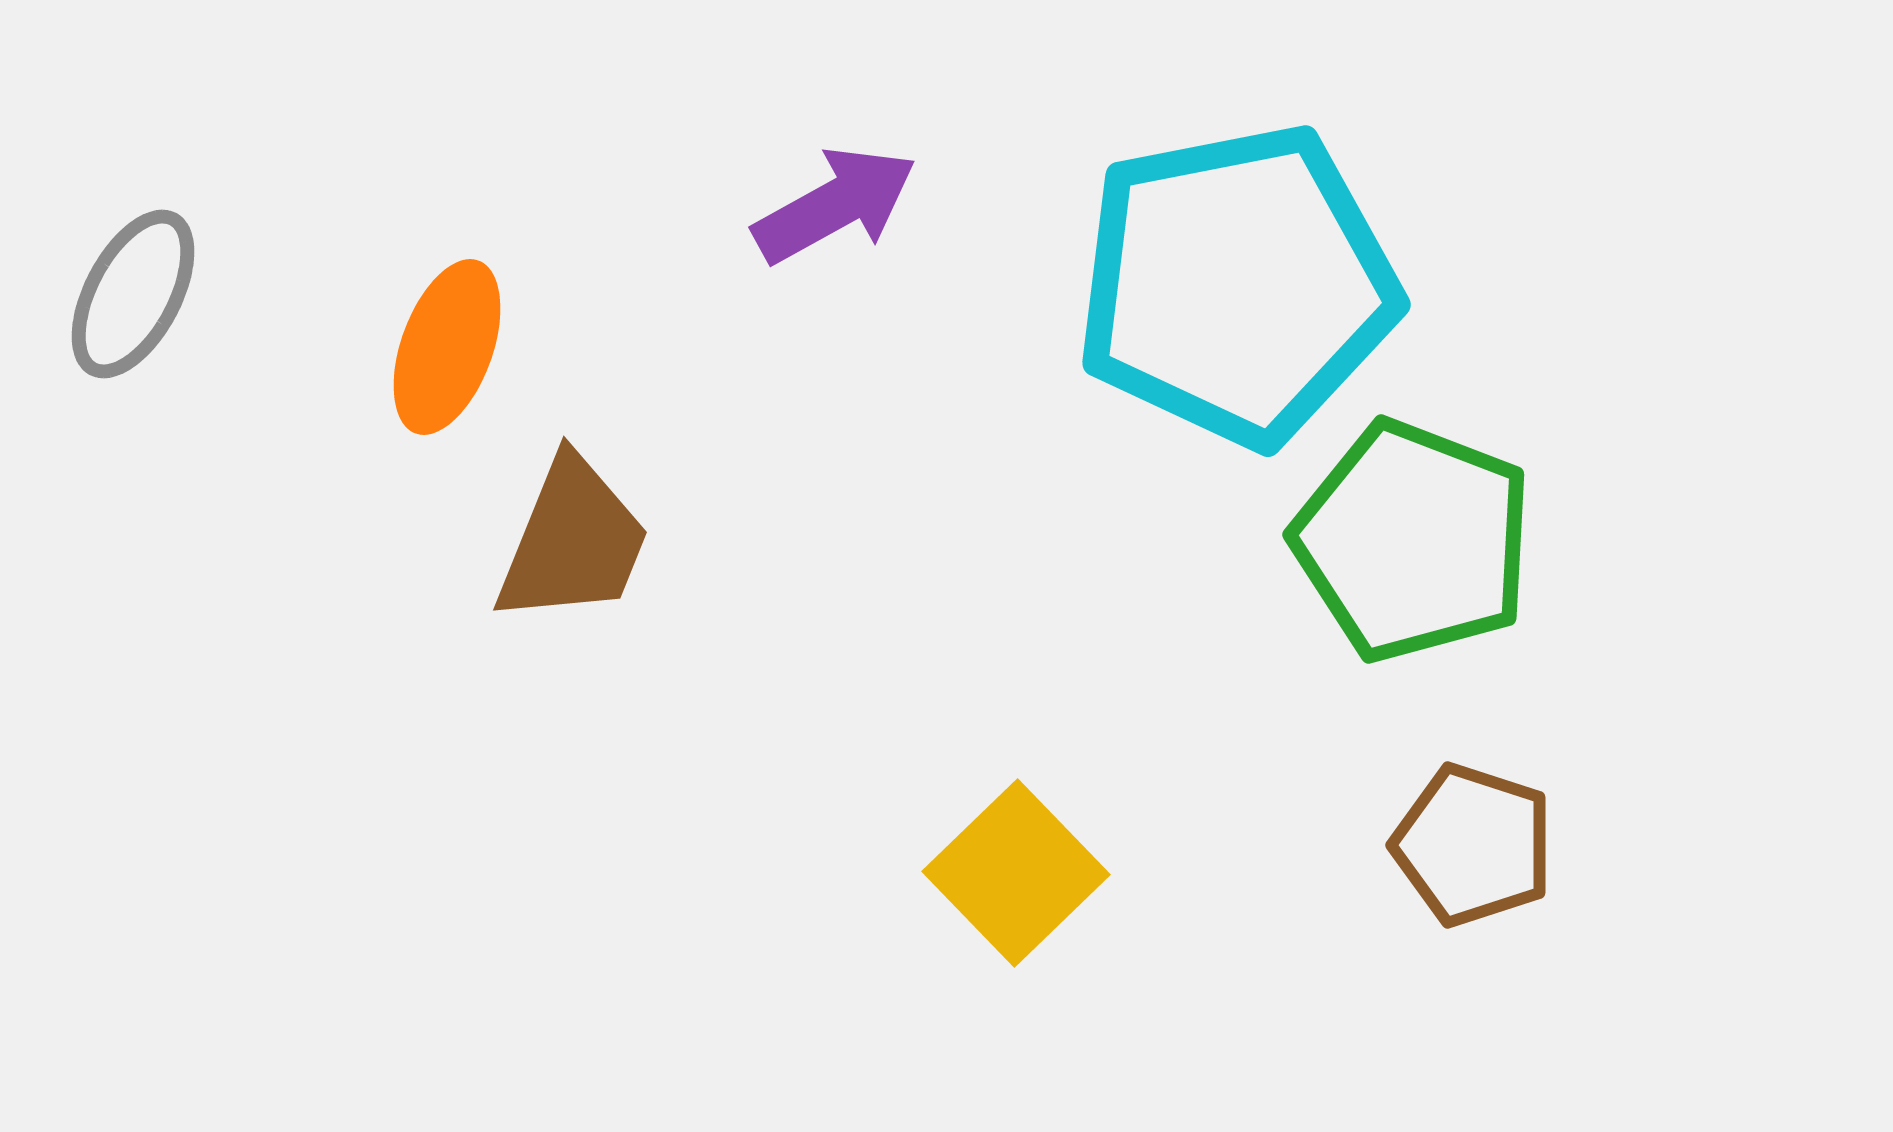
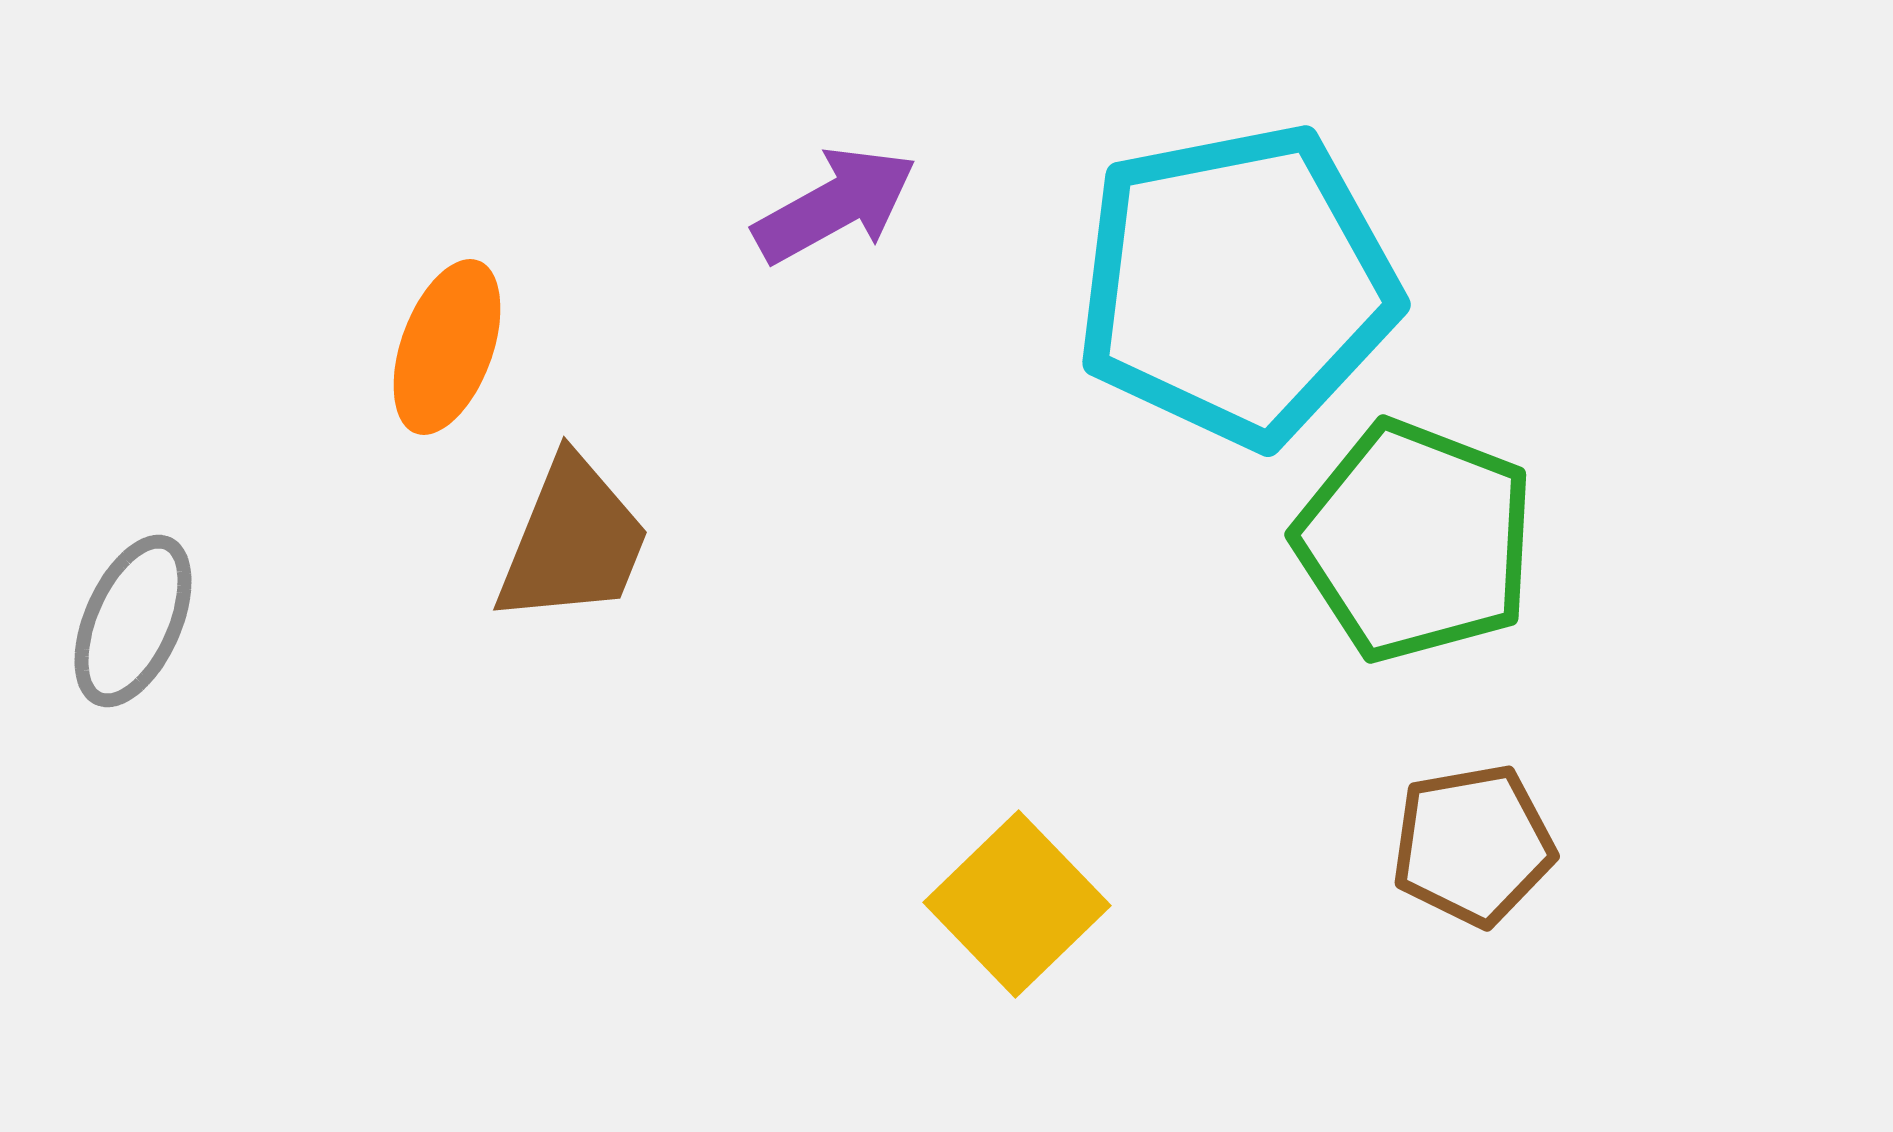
gray ellipse: moved 327 px down; rotated 4 degrees counterclockwise
green pentagon: moved 2 px right
brown pentagon: rotated 28 degrees counterclockwise
yellow square: moved 1 px right, 31 px down
